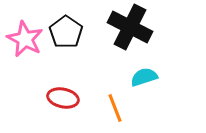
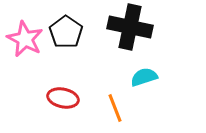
black cross: rotated 15 degrees counterclockwise
